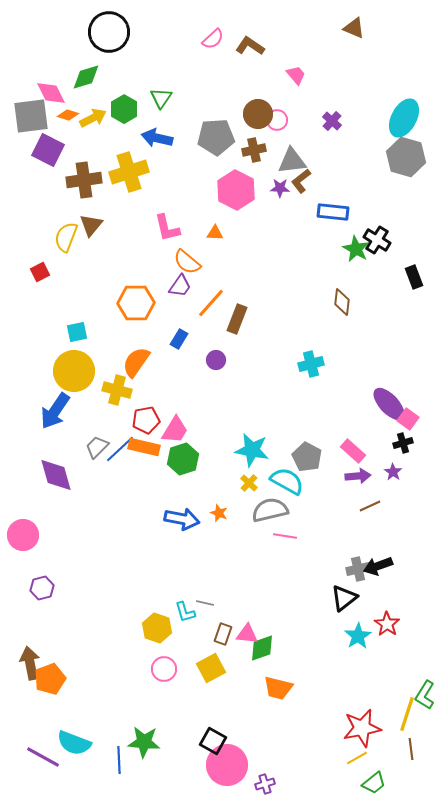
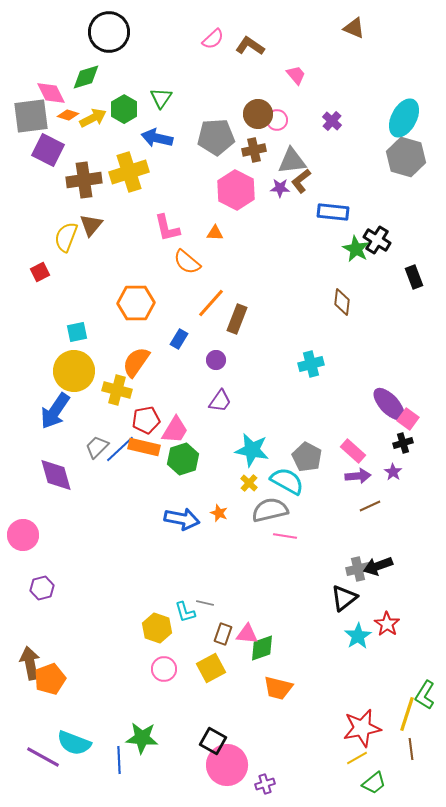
purple trapezoid at (180, 286): moved 40 px right, 115 px down
green star at (144, 742): moved 2 px left, 4 px up
